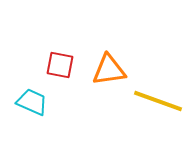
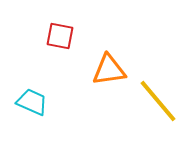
red square: moved 29 px up
yellow line: rotated 30 degrees clockwise
